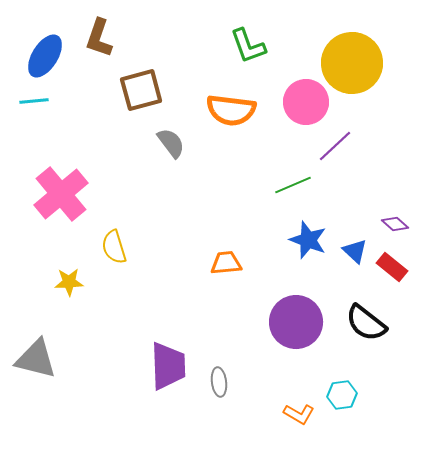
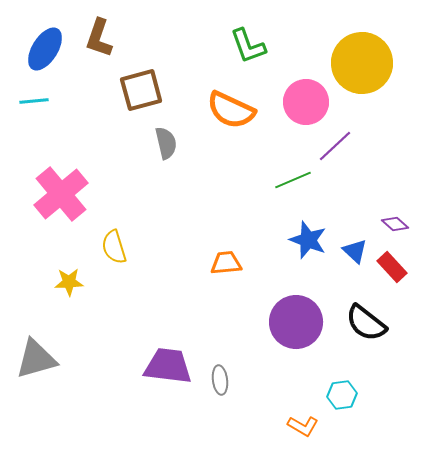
blue ellipse: moved 7 px up
yellow circle: moved 10 px right
orange semicircle: rotated 18 degrees clockwise
gray semicircle: moved 5 px left; rotated 24 degrees clockwise
green line: moved 5 px up
red rectangle: rotated 8 degrees clockwise
gray triangle: rotated 30 degrees counterclockwise
purple trapezoid: rotated 81 degrees counterclockwise
gray ellipse: moved 1 px right, 2 px up
orange L-shape: moved 4 px right, 12 px down
